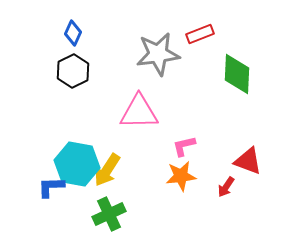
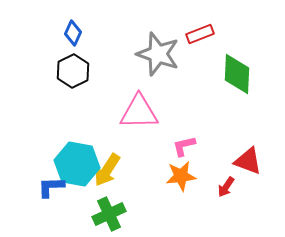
gray star: rotated 27 degrees clockwise
